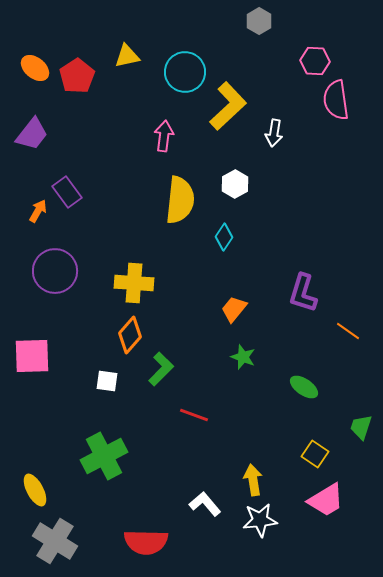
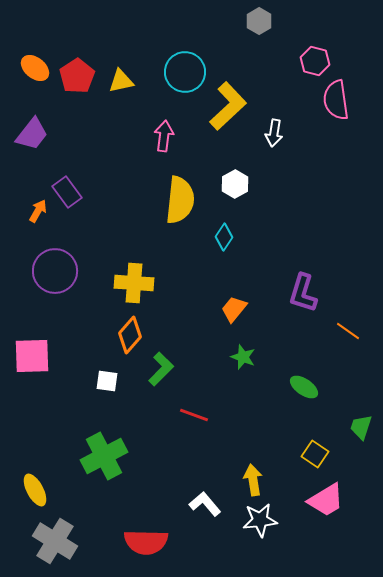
yellow triangle: moved 6 px left, 25 px down
pink hexagon: rotated 12 degrees clockwise
